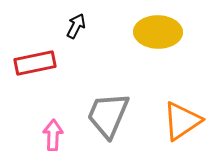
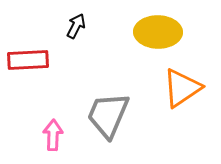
red rectangle: moved 7 px left, 3 px up; rotated 9 degrees clockwise
orange triangle: moved 33 px up
